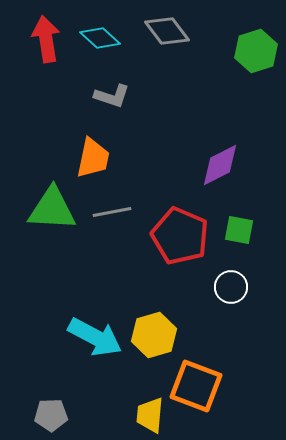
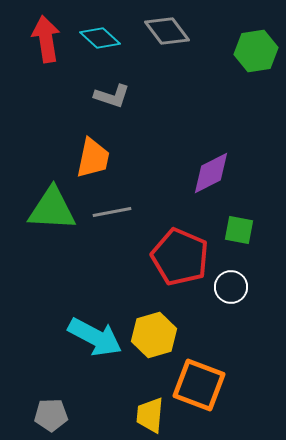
green hexagon: rotated 9 degrees clockwise
purple diamond: moved 9 px left, 8 px down
red pentagon: moved 21 px down
orange square: moved 3 px right, 1 px up
